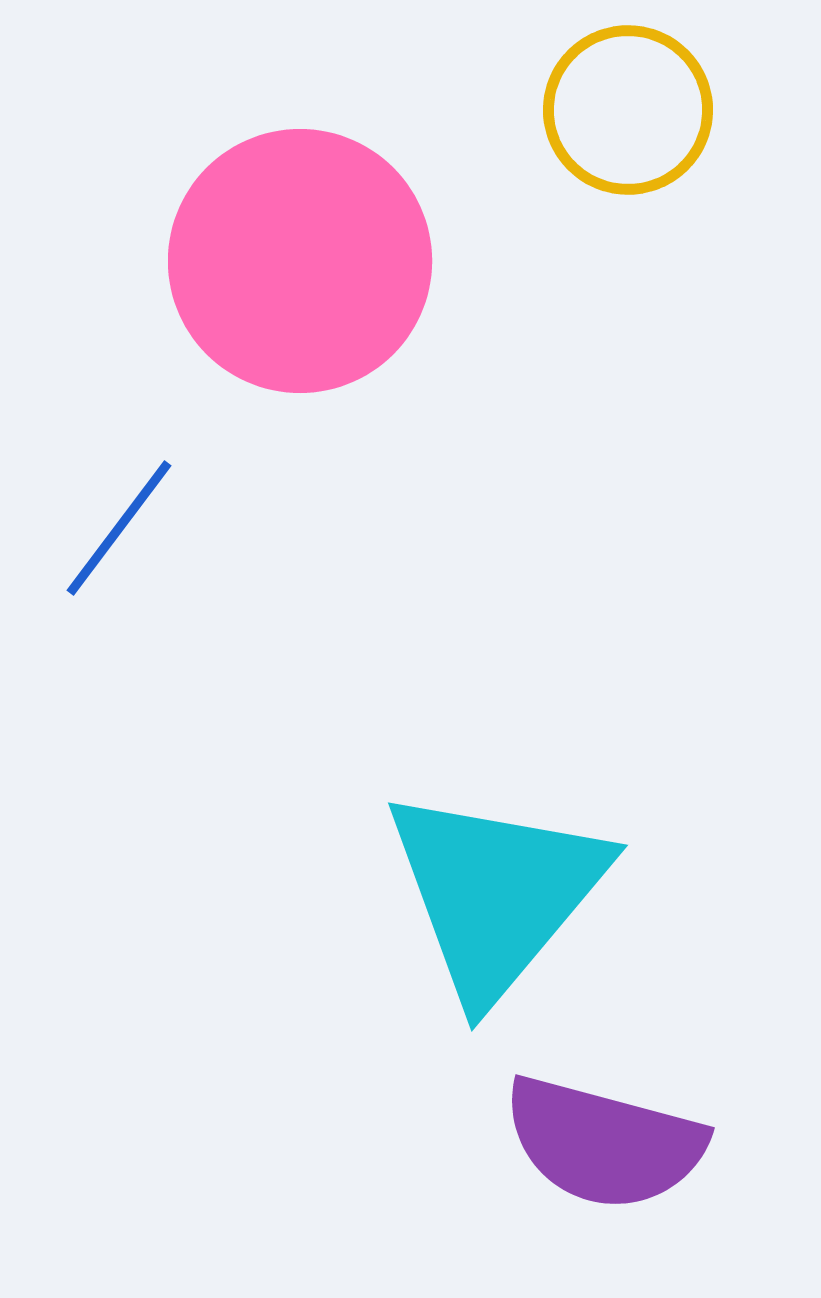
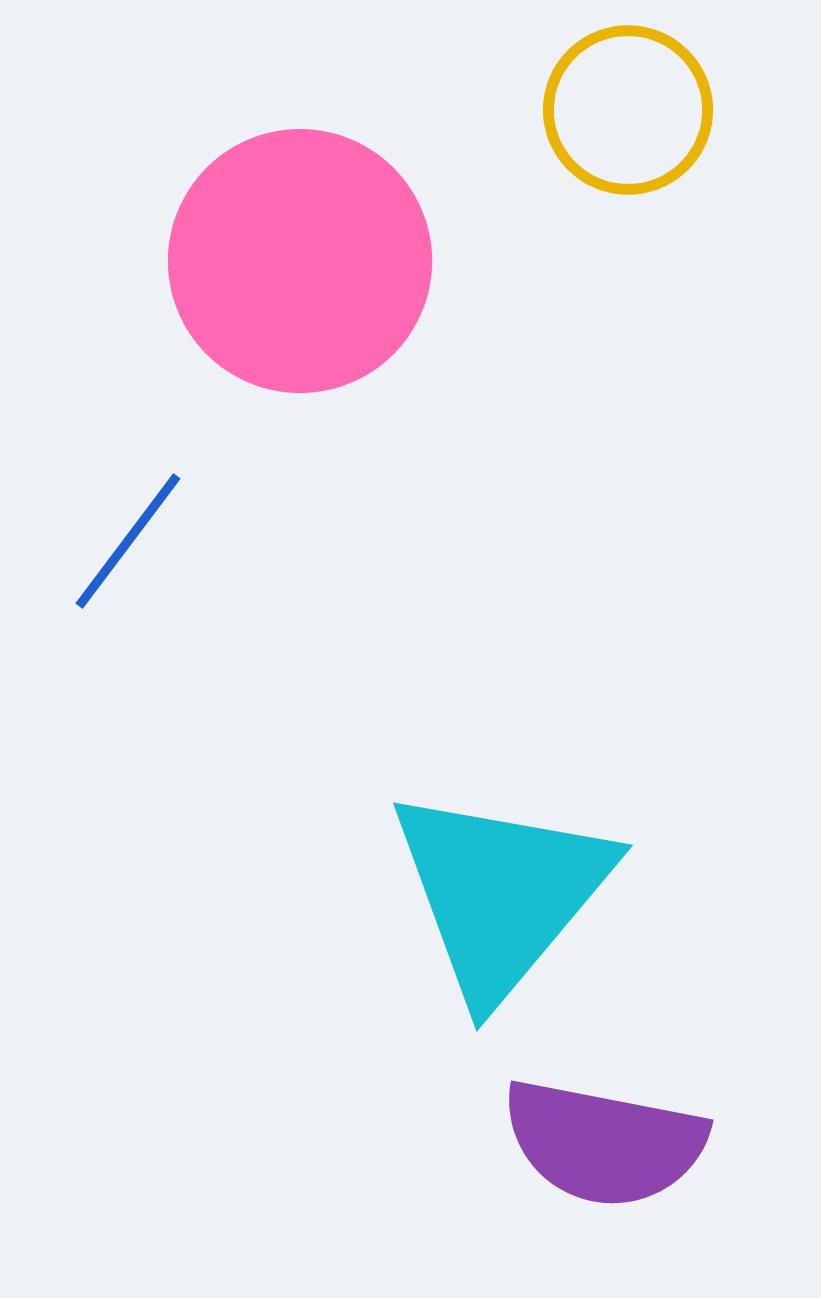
blue line: moved 9 px right, 13 px down
cyan triangle: moved 5 px right
purple semicircle: rotated 4 degrees counterclockwise
